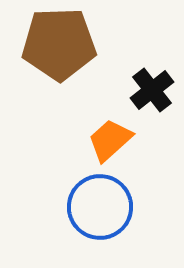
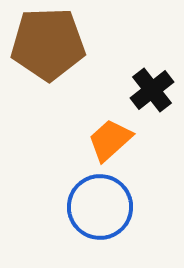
brown pentagon: moved 11 px left
